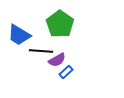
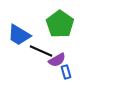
black line: rotated 20 degrees clockwise
blue rectangle: rotated 64 degrees counterclockwise
